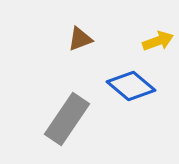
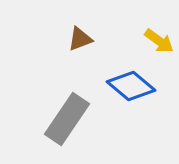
yellow arrow: moved 1 px right; rotated 56 degrees clockwise
